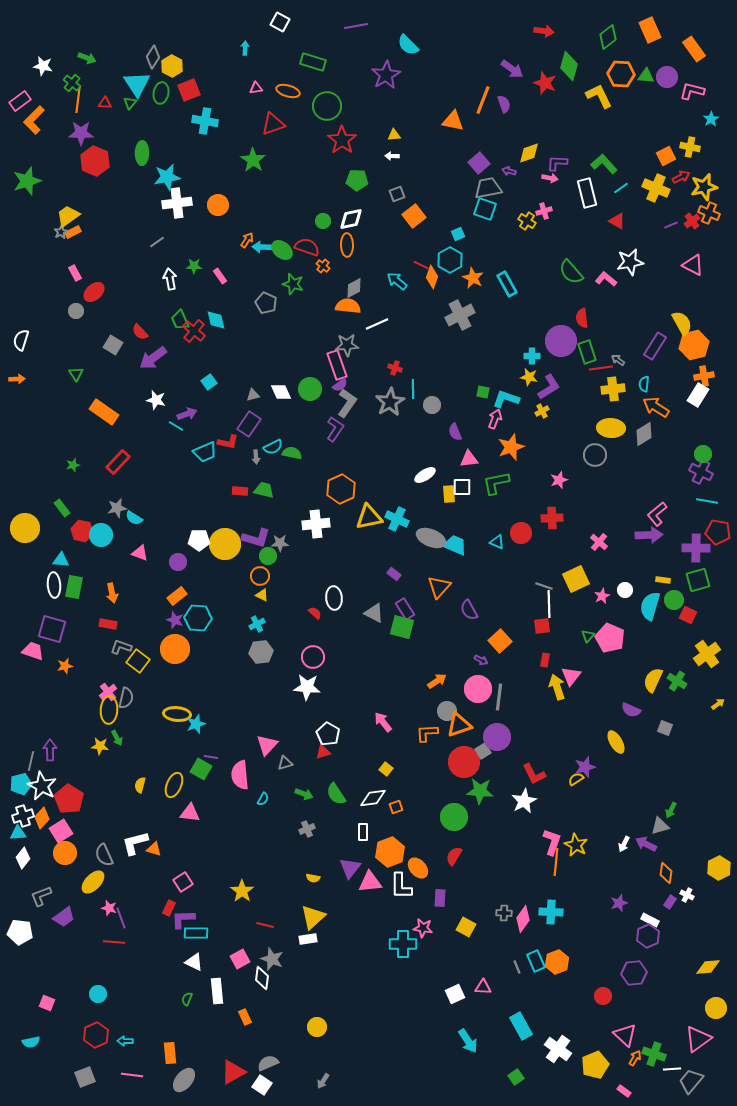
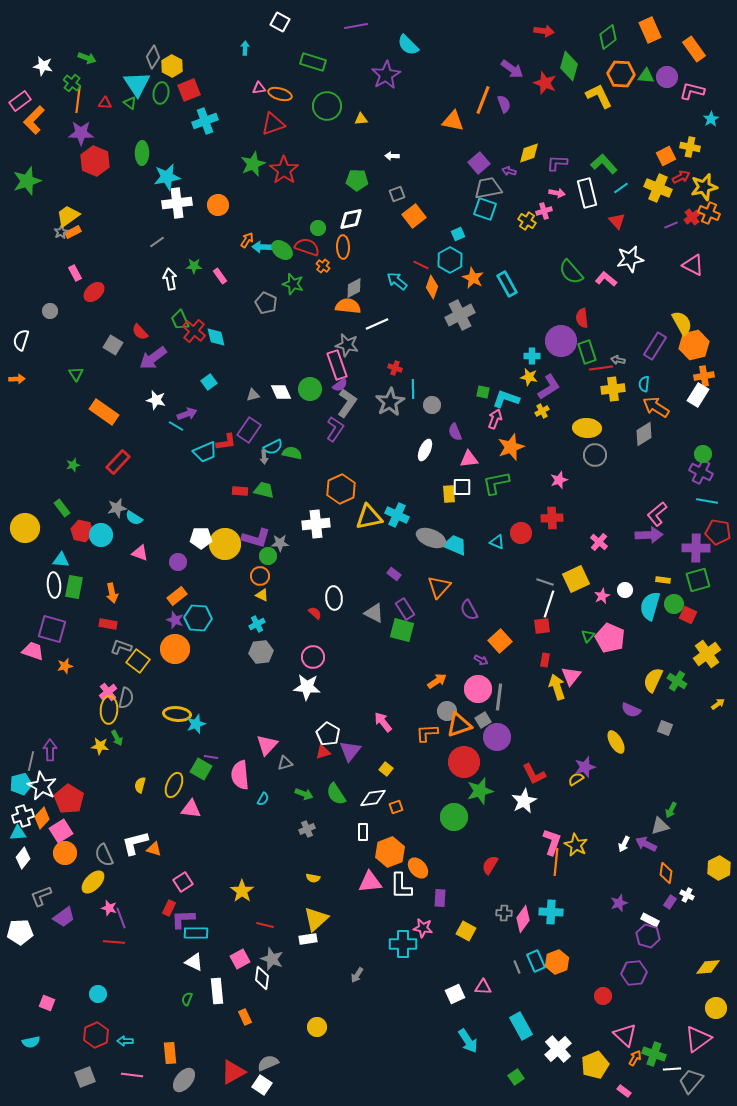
pink triangle at (256, 88): moved 3 px right
orange ellipse at (288, 91): moved 8 px left, 3 px down
green triangle at (130, 103): rotated 32 degrees counterclockwise
cyan cross at (205, 121): rotated 30 degrees counterclockwise
yellow triangle at (394, 135): moved 33 px left, 16 px up
red star at (342, 140): moved 58 px left, 30 px down
green star at (253, 160): moved 4 px down; rotated 15 degrees clockwise
pink arrow at (550, 178): moved 7 px right, 15 px down
yellow cross at (656, 188): moved 2 px right
green circle at (323, 221): moved 5 px left, 7 px down
red triangle at (617, 221): rotated 18 degrees clockwise
red cross at (692, 221): moved 4 px up
orange ellipse at (347, 245): moved 4 px left, 2 px down
white star at (630, 262): moved 3 px up
orange diamond at (432, 277): moved 10 px down
gray circle at (76, 311): moved 26 px left
cyan diamond at (216, 320): moved 17 px down
gray star at (347, 345): rotated 15 degrees clockwise
gray arrow at (618, 360): rotated 24 degrees counterclockwise
purple rectangle at (249, 424): moved 6 px down
yellow ellipse at (611, 428): moved 24 px left
red L-shape at (228, 442): moved 2 px left; rotated 20 degrees counterclockwise
gray arrow at (256, 457): moved 8 px right
white ellipse at (425, 475): moved 25 px up; rotated 35 degrees counterclockwise
cyan cross at (397, 519): moved 4 px up
white pentagon at (199, 540): moved 2 px right, 2 px up
gray line at (544, 586): moved 1 px right, 4 px up
green circle at (674, 600): moved 4 px down
white line at (549, 604): rotated 20 degrees clockwise
green square at (402, 627): moved 3 px down
gray square at (483, 751): moved 31 px up
green star at (480, 791): rotated 20 degrees counterclockwise
pink triangle at (190, 813): moved 1 px right, 4 px up
red semicircle at (454, 856): moved 36 px right, 9 px down
purple triangle at (350, 868): moved 117 px up
yellow triangle at (313, 917): moved 3 px right, 2 px down
yellow square at (466, 927): moved 4 px down
white pentagon at (20, 932): rotated 10 degrees counterclockwise
purple hexagon at (648, 936): rotated 20 degrees counterclockwise
white cross at (558, 1049): rotated 12 degrees clockwise
gray arrow at (323, 1081): moved 34 px right, 106 px up
